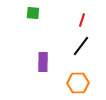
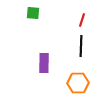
black line: rotated 35 degrees counterclockwise
purple rectangle: moved 1 px right, 1 px down
